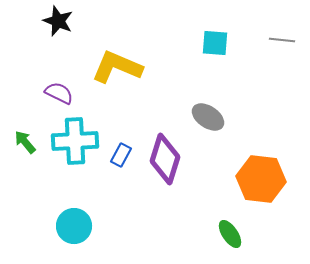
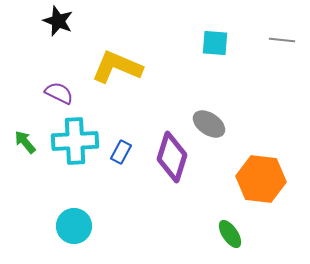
gray ellipse: moved 1 px right, 7 px down
blue rectangle: moved 3 px up
purple diamond: moved 7 px right, 2 px up
